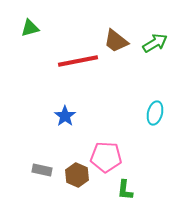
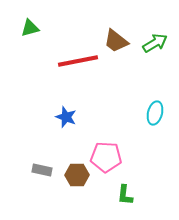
blue star: moved 1 px right, 1 px down; rotated 15 degrees counterclockwise
brown hexagon: rotated 25 degrees counterclockwise
green L-shape: moved 5 px down
